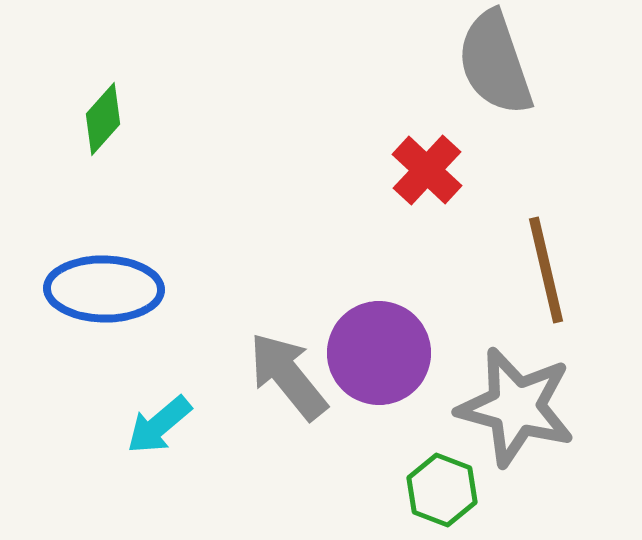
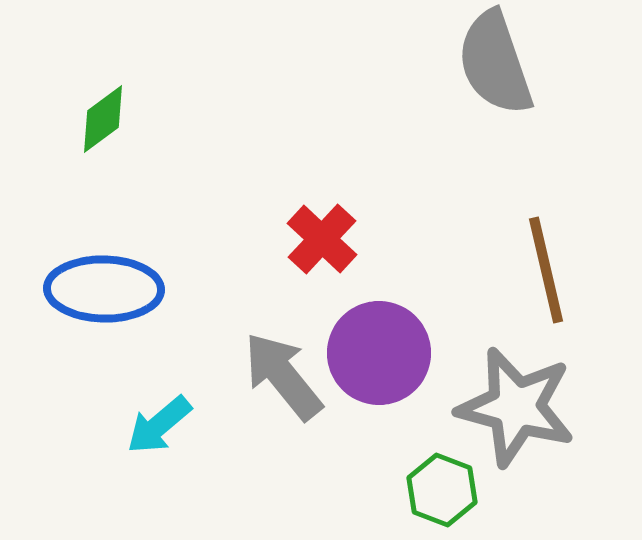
green diamond: rotated 12 degrees clockwise
red cross: moved 105 px left, 69 px down
gray arrow: moved 5 px left
